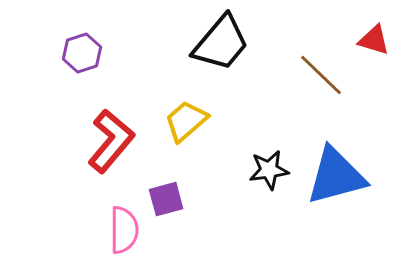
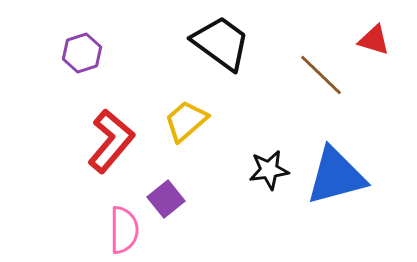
black trapezoid: rotated 94 degrees counterclockwise
purple square: rotated 24 degrees counterclockwise
